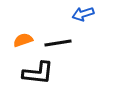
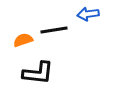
blue arrow: moved 5 px right; rotated 10 degrees clockwise
black line: moved 4 px left, 13 px up
